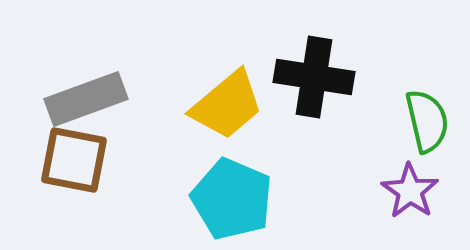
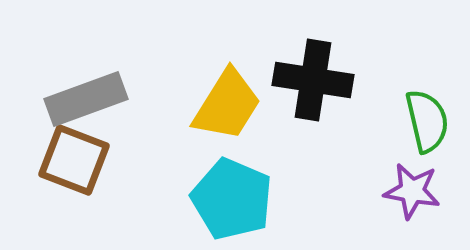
black cross: moved 1 px left, 3 px down
yellow trapezoid: rotated 18 degrees counterclockwise
brown square: rotated 10 degrees clockwise
purple star: moved 2 px right; rotated 24 degrees counterclockwise
